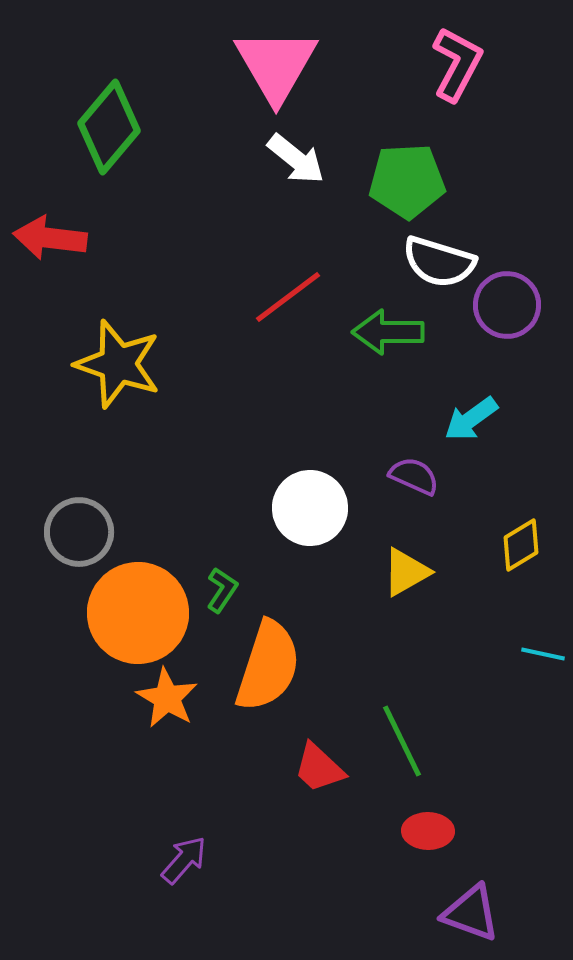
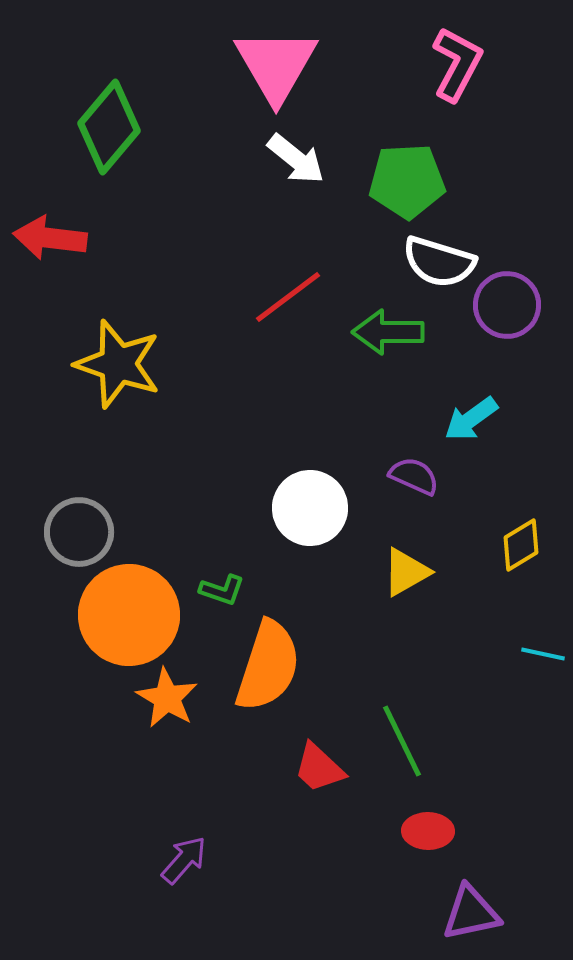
green L-shape: rotated 75 degrees clockwise
orange circle: moved 9 px left, 2 px down
purple triangle: rotated 32 degrees counterclockwise
